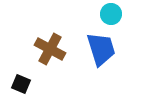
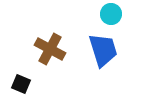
blue trapezoid: moved 2 px right, 1 px down
